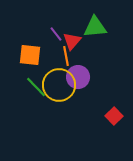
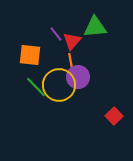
orange line: moved 5 px right, 7 px down
